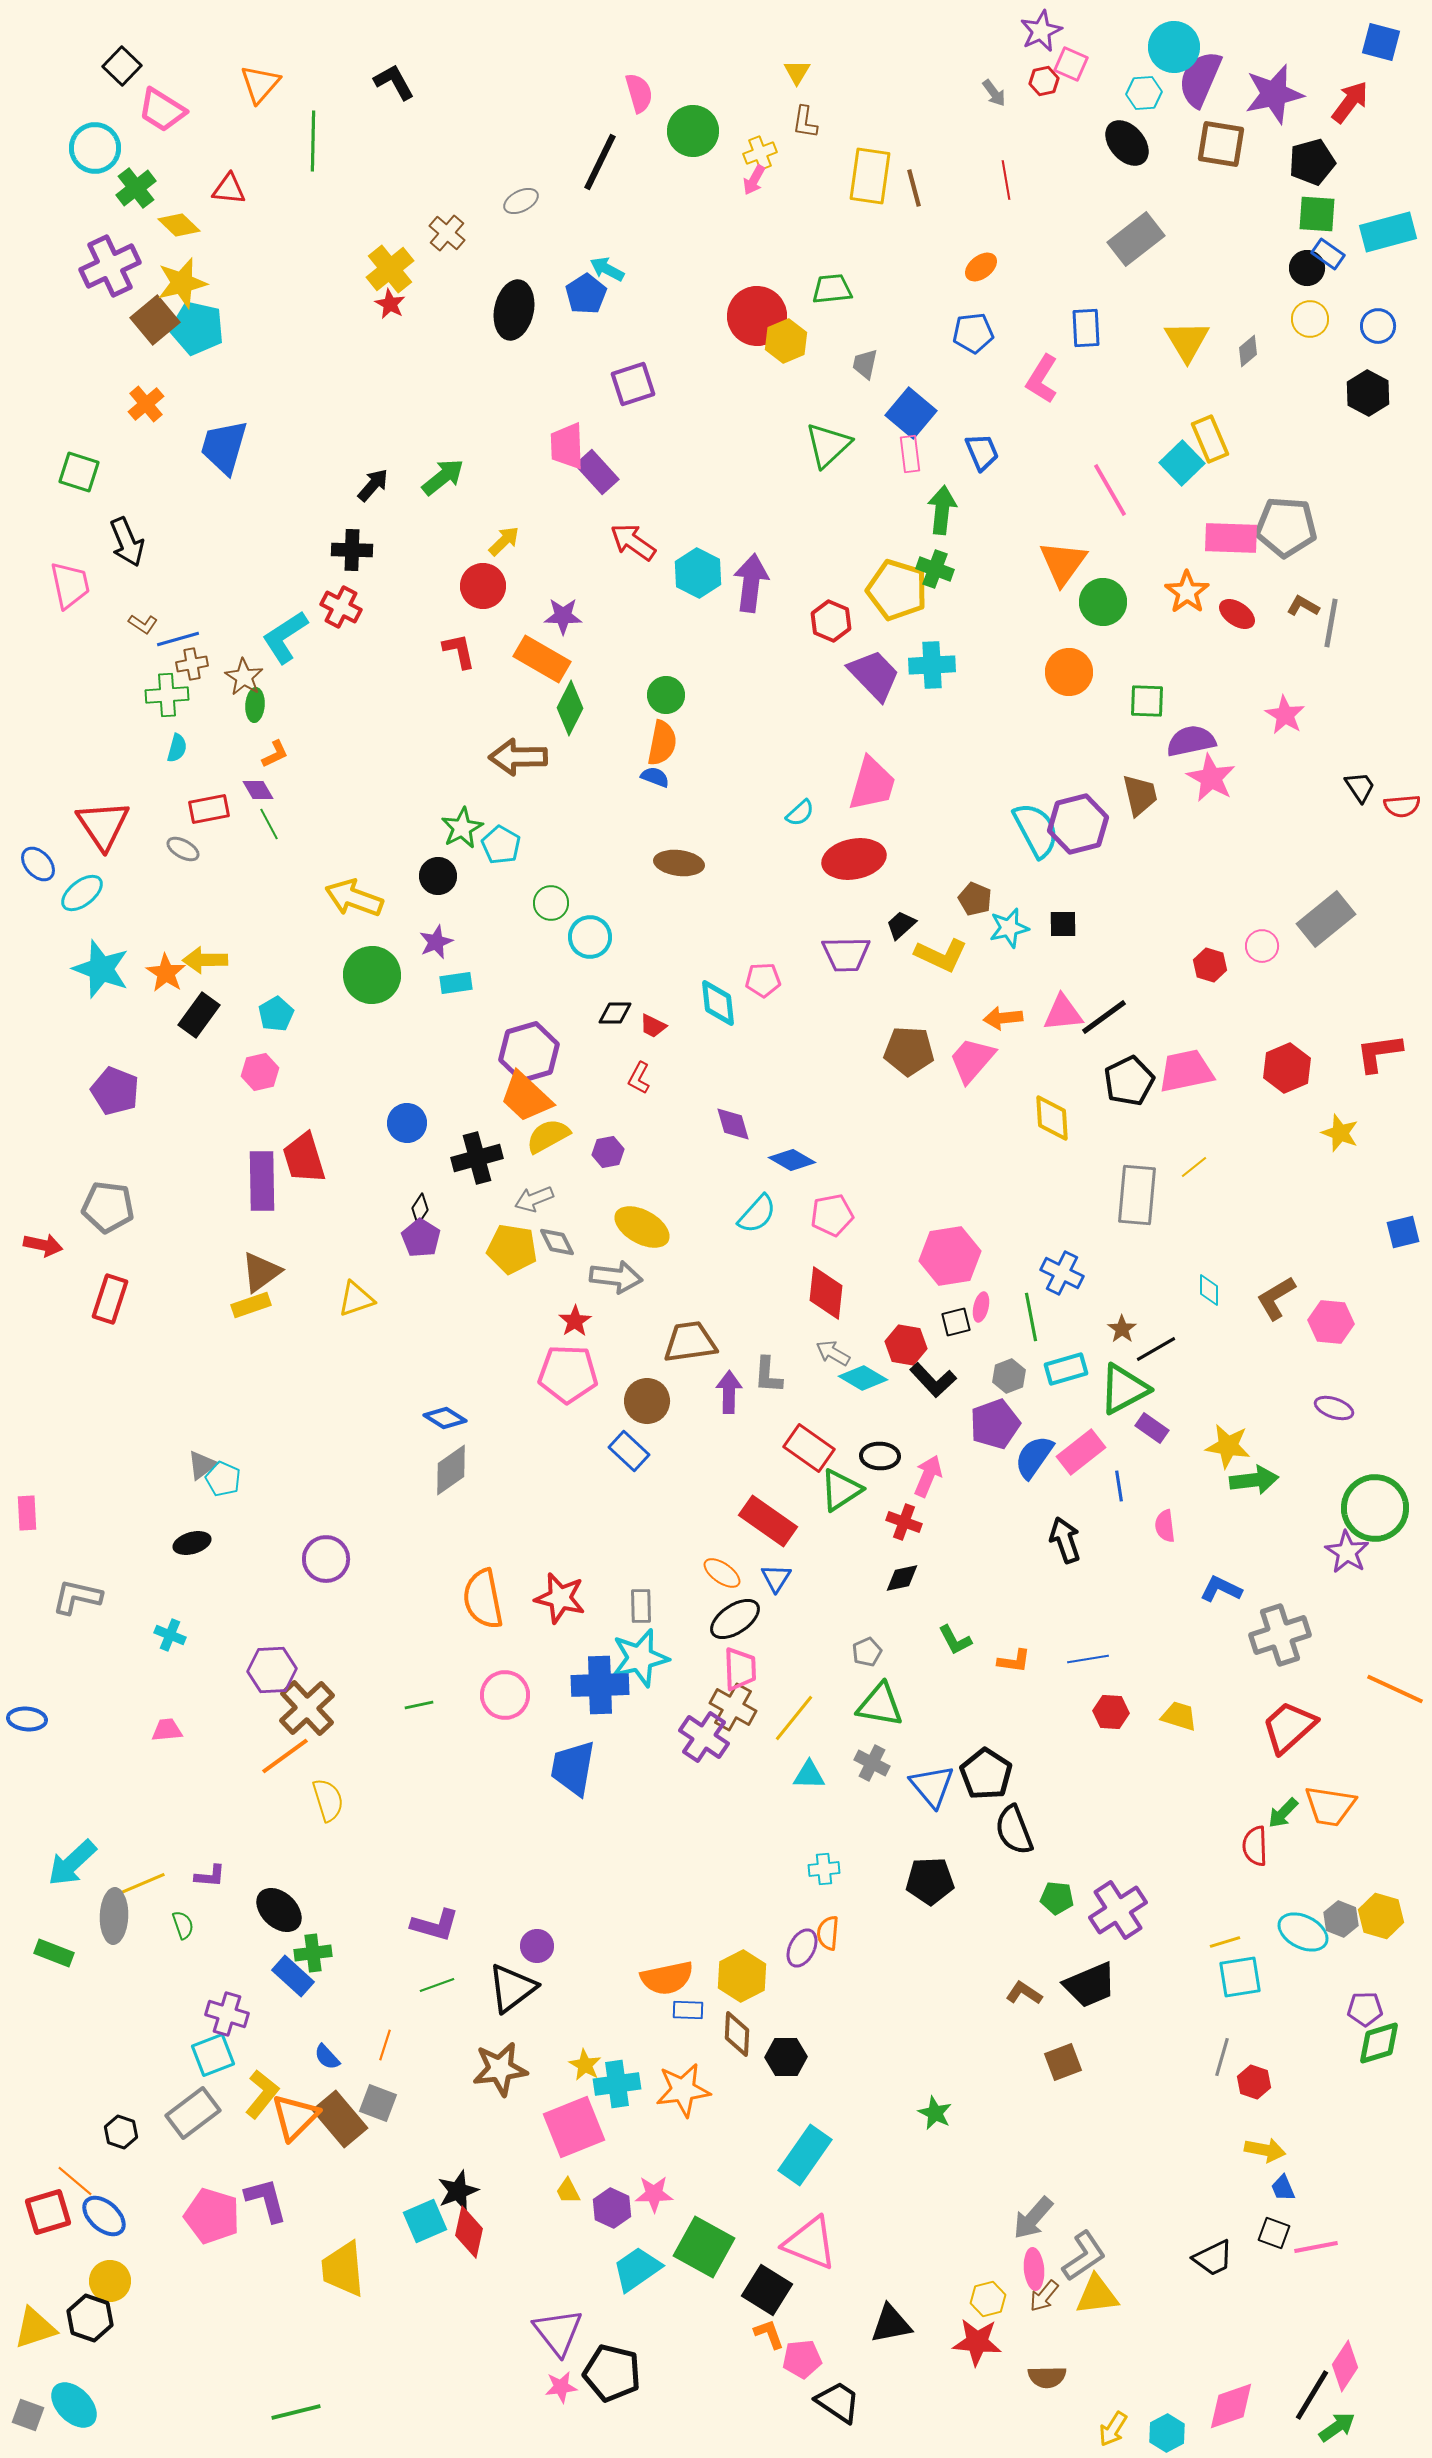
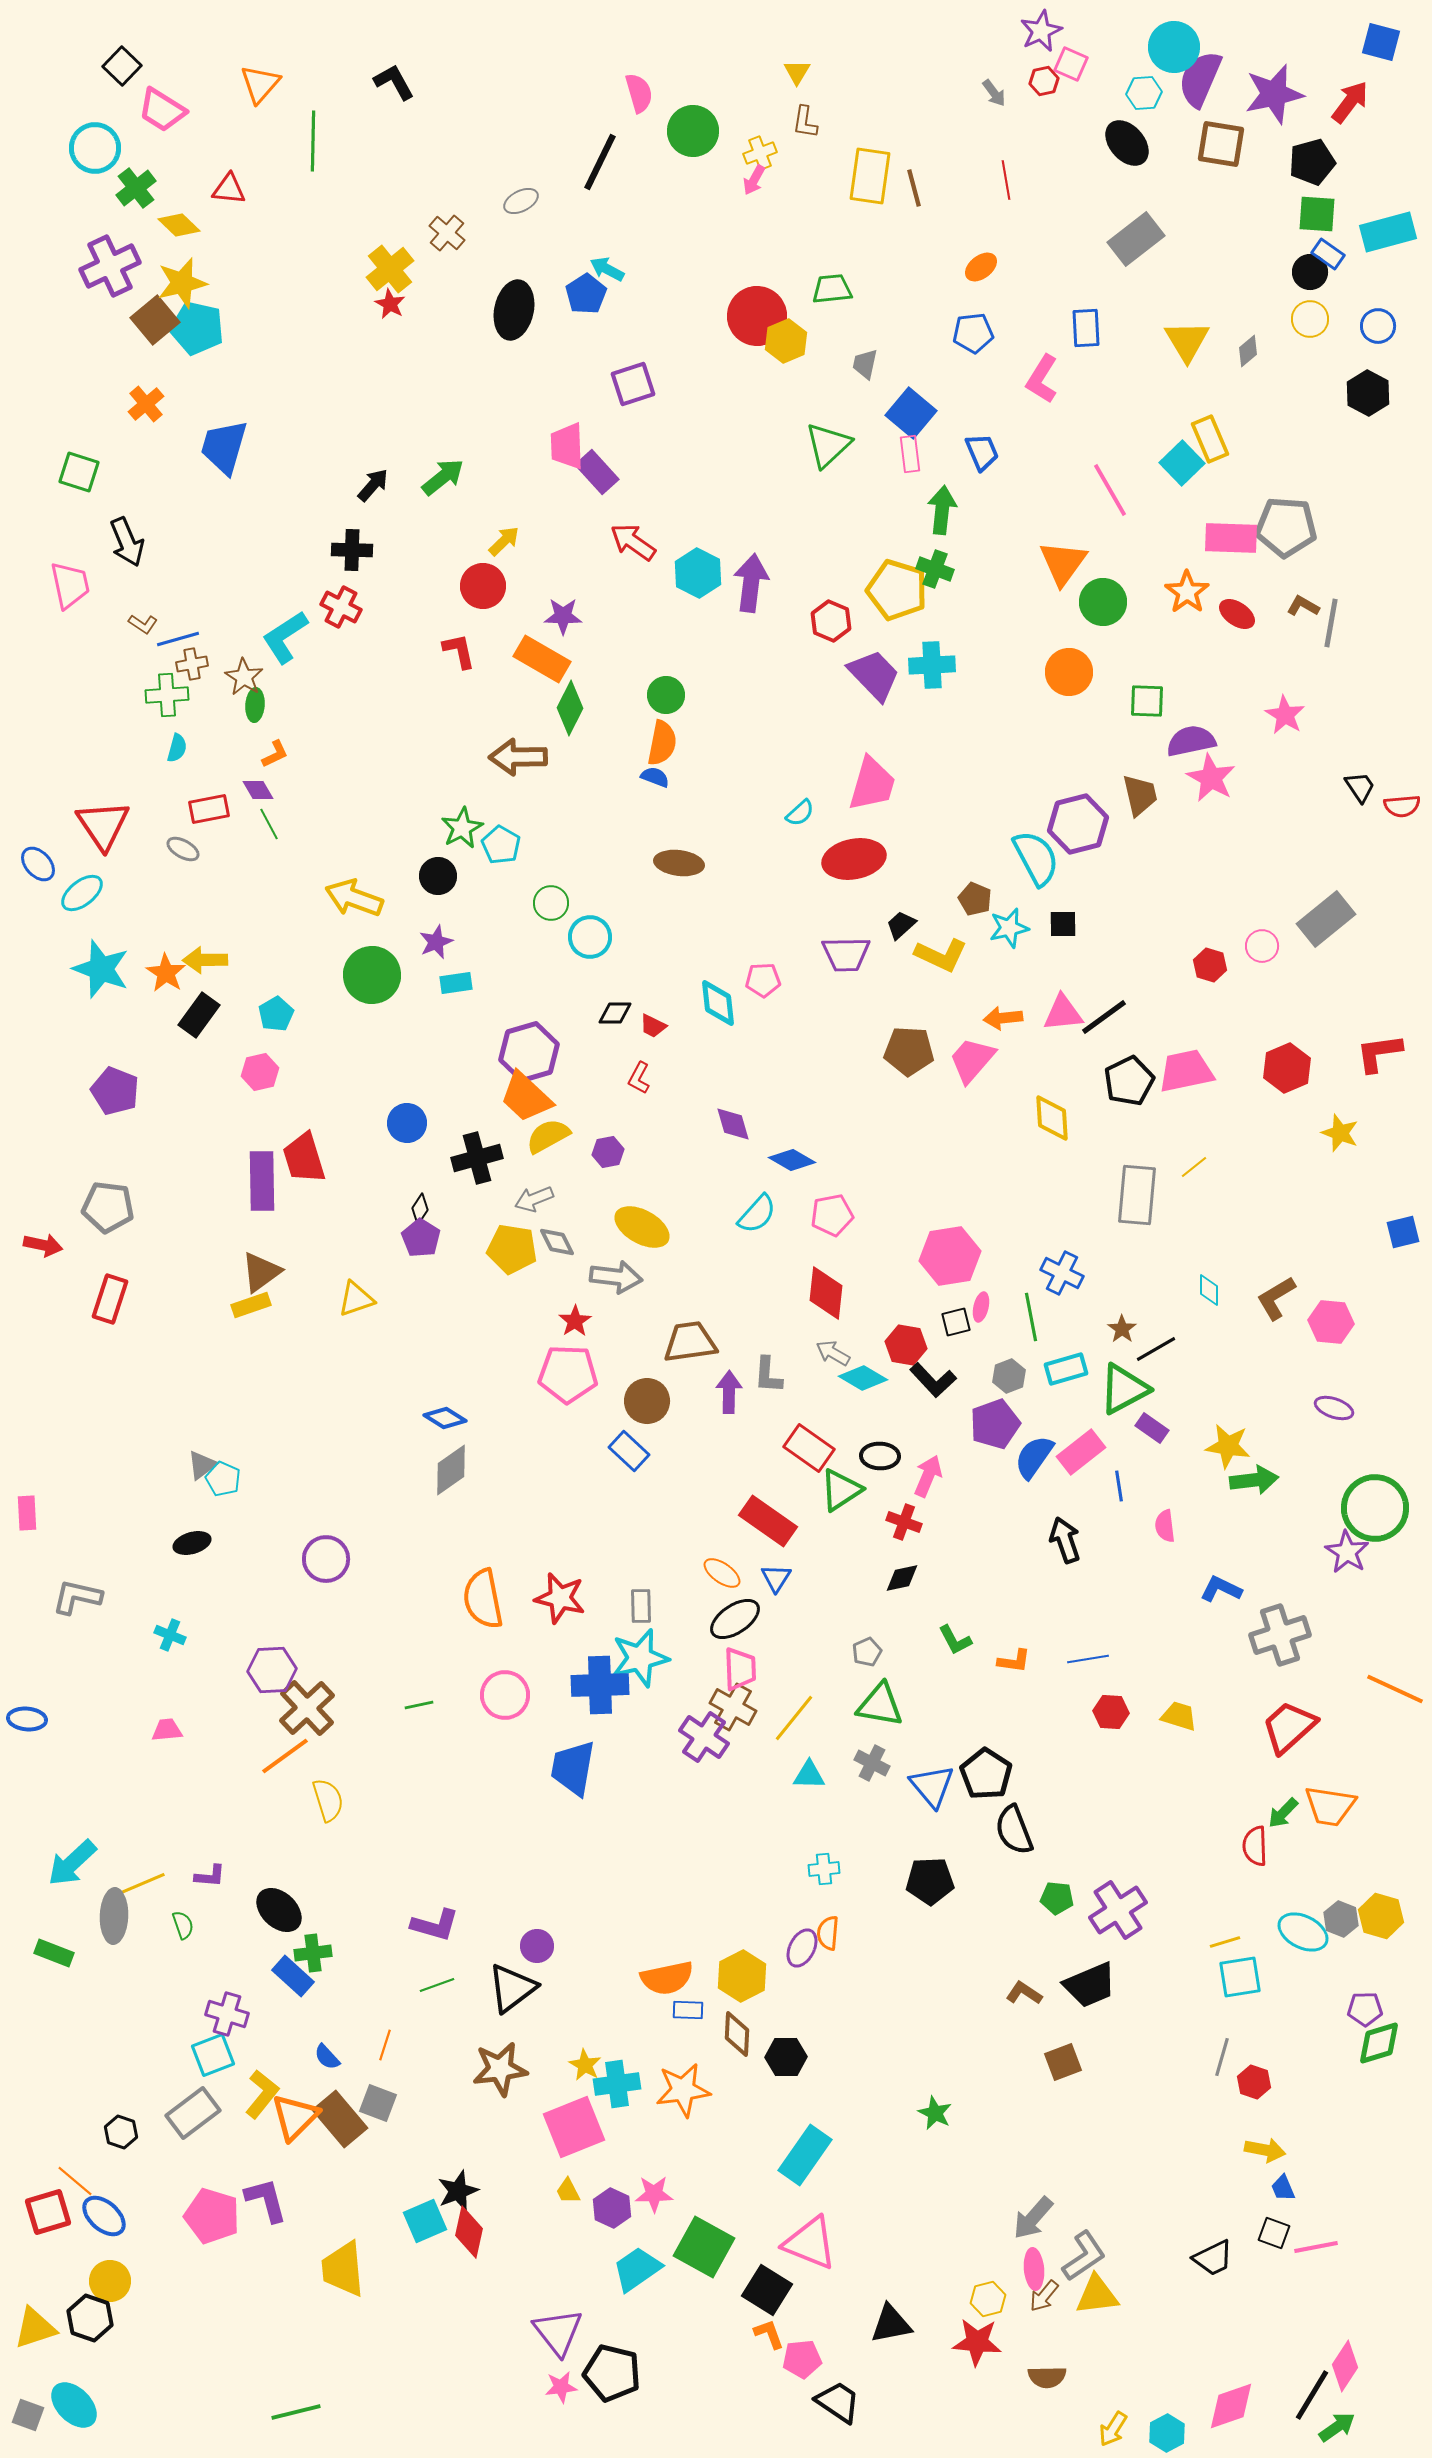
black circle at (1307, 268): moved 3 px right, 4 px down
cyan semicircle at (1036, 830): moved 28 px down
